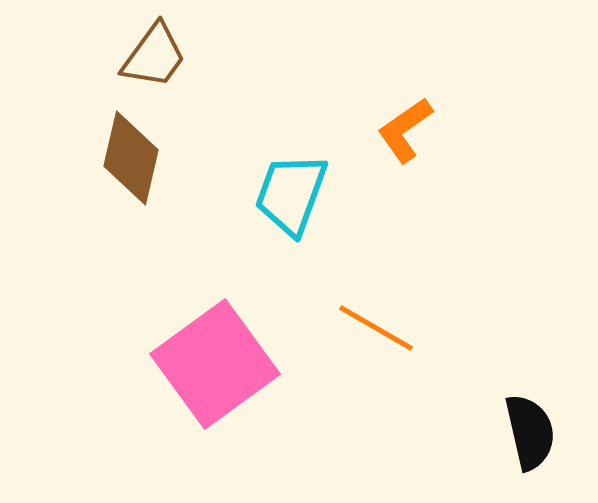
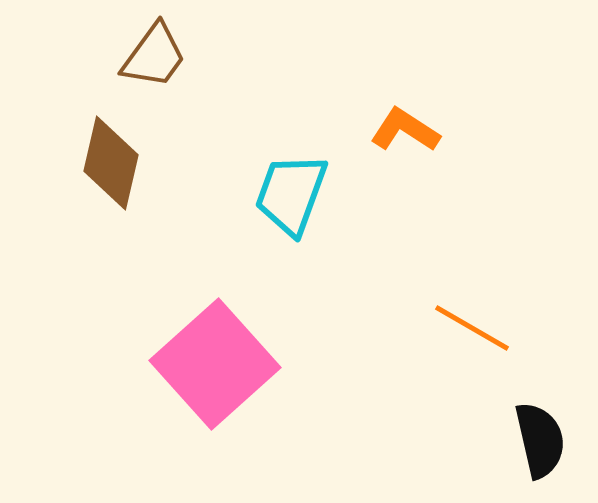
orange L-shape: rotated 68 degrees clockwise
brown diamond: moved 20 px left, 5 px down
orange line: moved 96 px right
pink square: rotated 6 degrees counterclockwise
black semicircle: moved 10 px right, 8 px down
